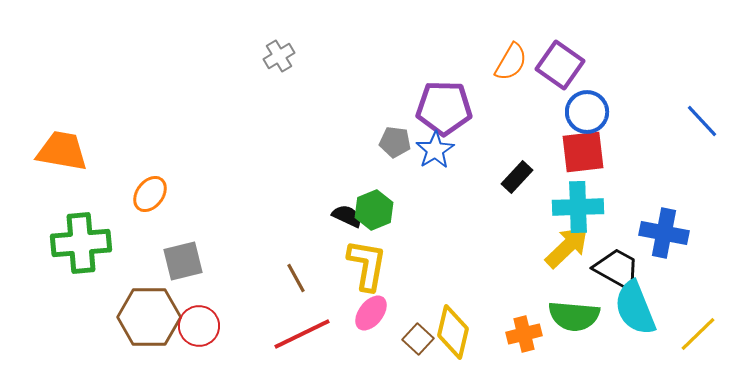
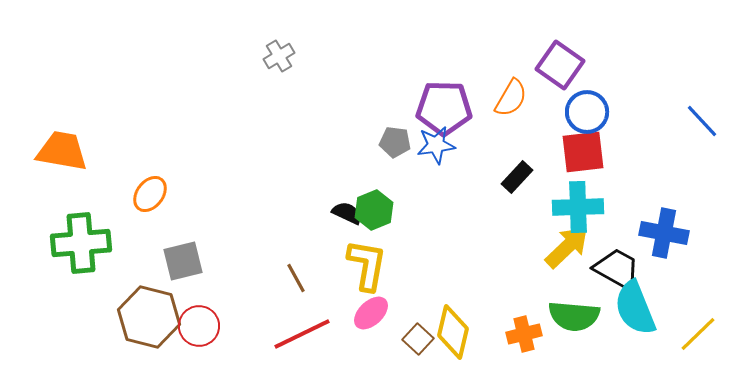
orange semicircle: moved 36 px down
blue star: moved 1 px right, 5 px up; rotated 24 degrees clockwise
black semicircle: moved 3 px up
pink ellipse: rotated 9 degrees clockwise
brown hexagon: rotated 14 degrees clockwise
